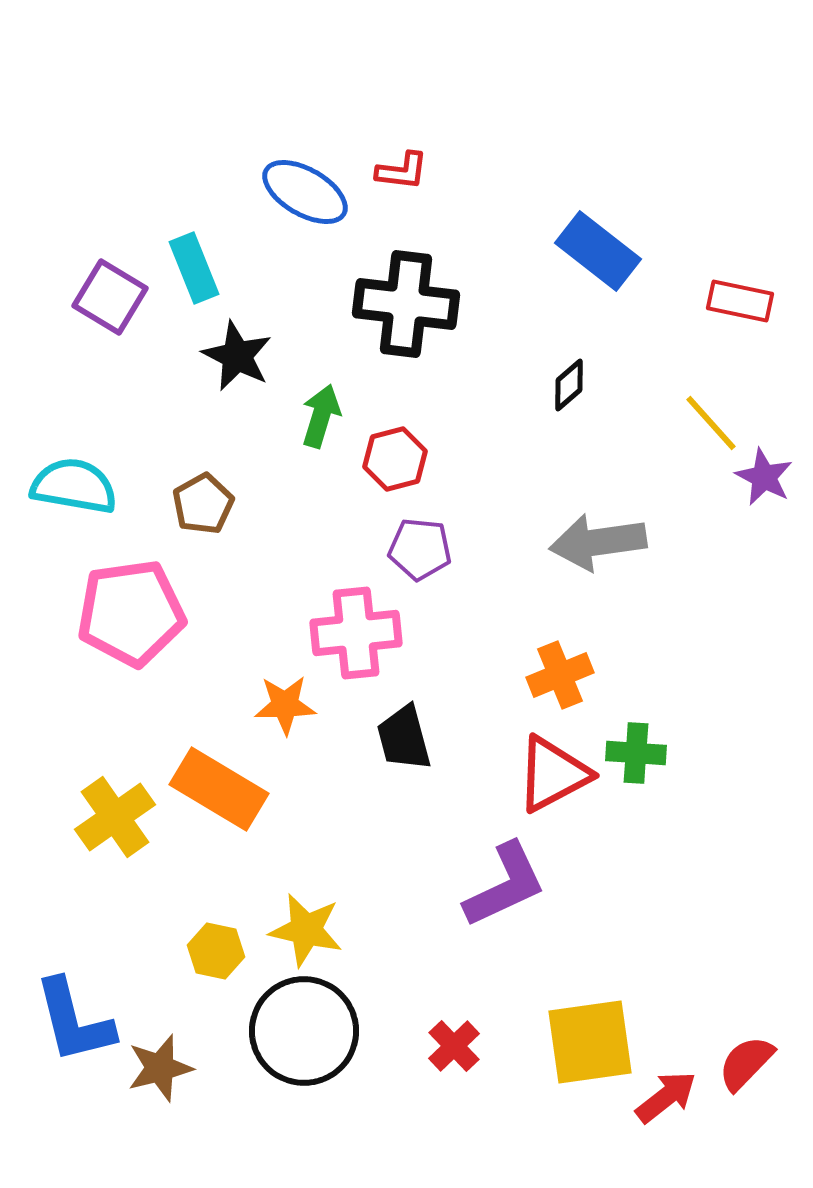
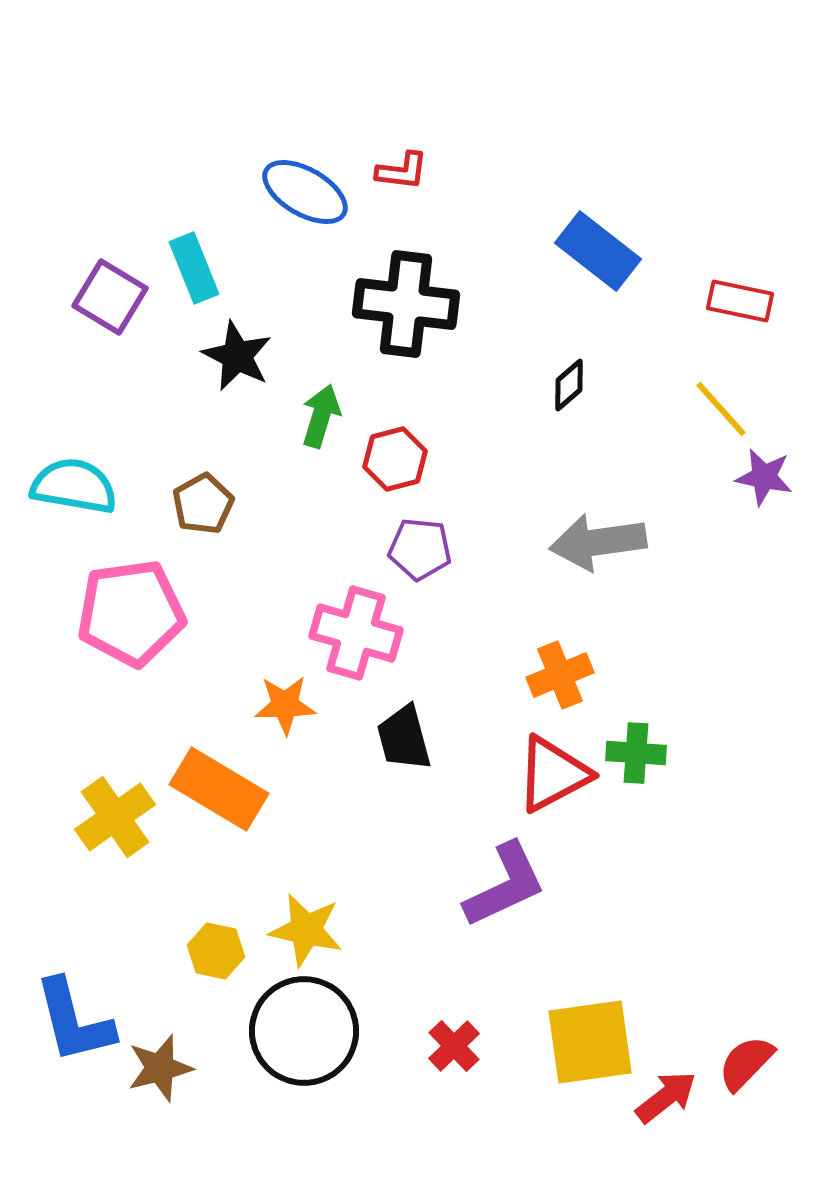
yellow line: moved 10 px right, 14 px up
purple star: rotated 16 degrees counterclockwise
pink cross: rotated 22 degrees clockwise
